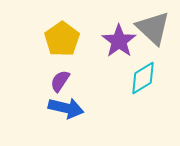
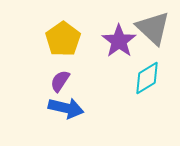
yellow pentagon: moved 1 px right
cyan diamond: moved 4 px right
